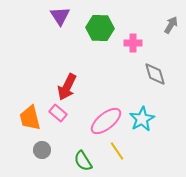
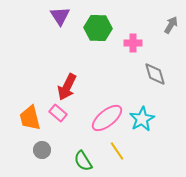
green hexagon: moved 2 px left
pink ellipse: moved 1 px right, 3 px up
